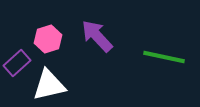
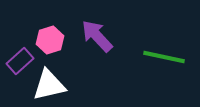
pink hexagon: moved 2 px right, 1 px down
purple rectangle: moved 3 px right, 2 px up
